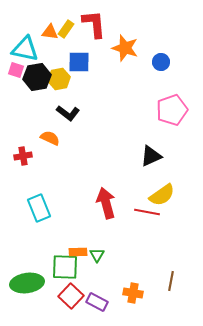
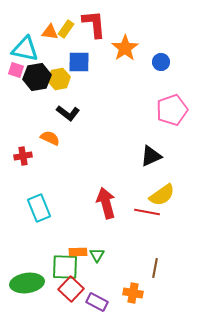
orange star: rotated 20 degrees clockwise
brown line: moved 16 px left, 13 px up
red square: moved 7 px up
